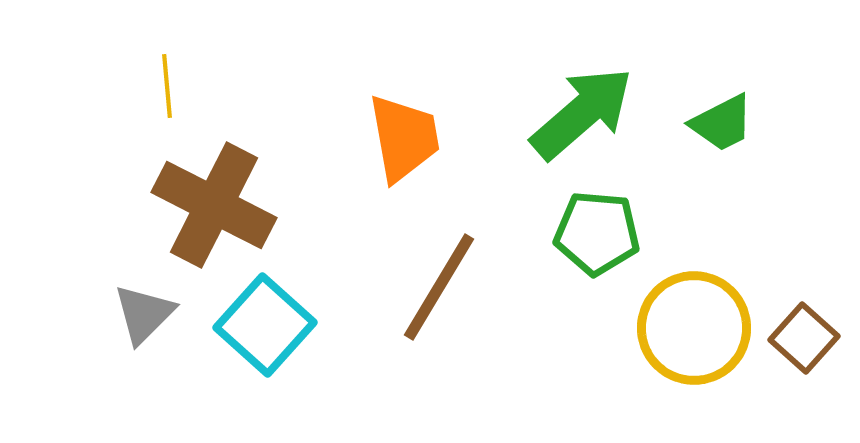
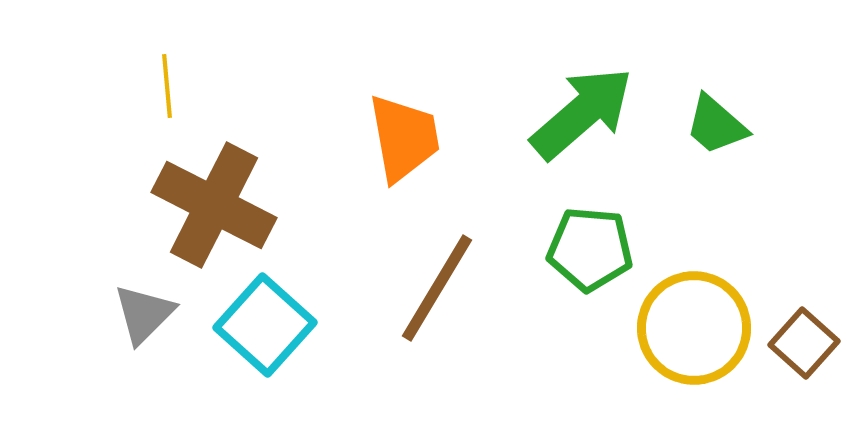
green trapezoid: moved 6 px left, 2 px down; rotated 68 degrees clockwise
green pentagon: moved 7 px left, 16 px down
brown line: moved 2 px left, 1 px down
brown square: moved 5 px down
